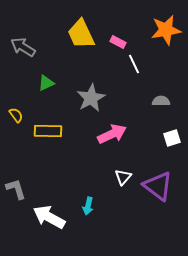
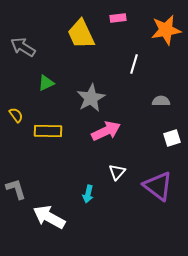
pink rectangle: moved 24 px up; rotated 35 degrees counterclockwise
white line: rotated 42 degrees clockwise
pink arrow: moved 6 px left, 3 px up
white triangle: moved 6 px left, 5 px up
cyan arrow: moved 12 px up
